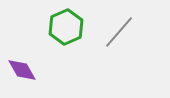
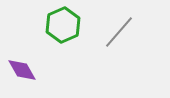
green hexagon: moved 3 px left, 2 px up
